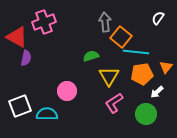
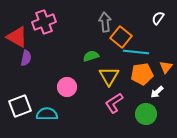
pink circle: moved 4 px up
